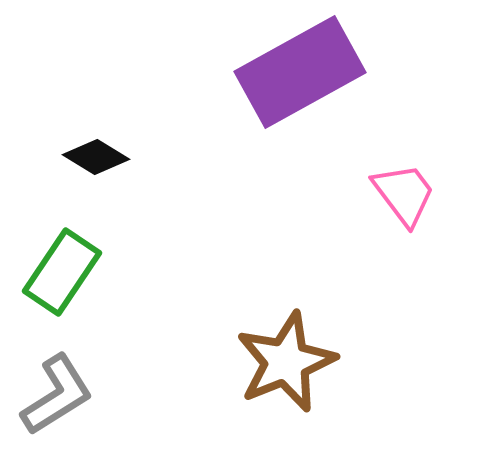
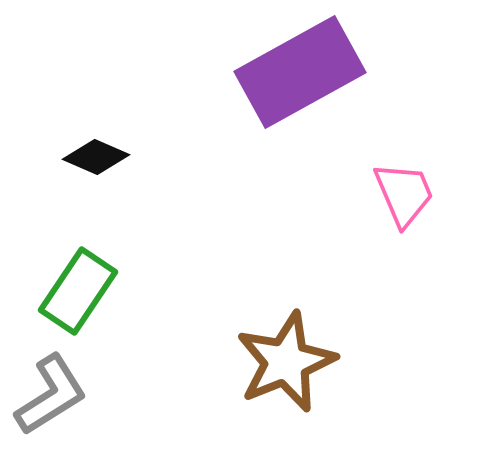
black diamond: rotated 8 degrees counterclockwise
pink trapezoid: rotated 14 degrees clockwise
green rectangle: moved 16 px right, 19 px down
gray L-shape: moved 6 px left
